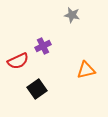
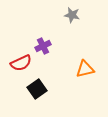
red semicircle: moved 3 px right, 2 px down
orange triangle: moved 1 px left, 1 px up
